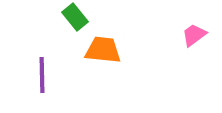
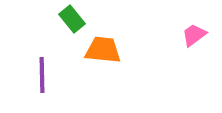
green rectangle: moved 3 px left, 2 px down
